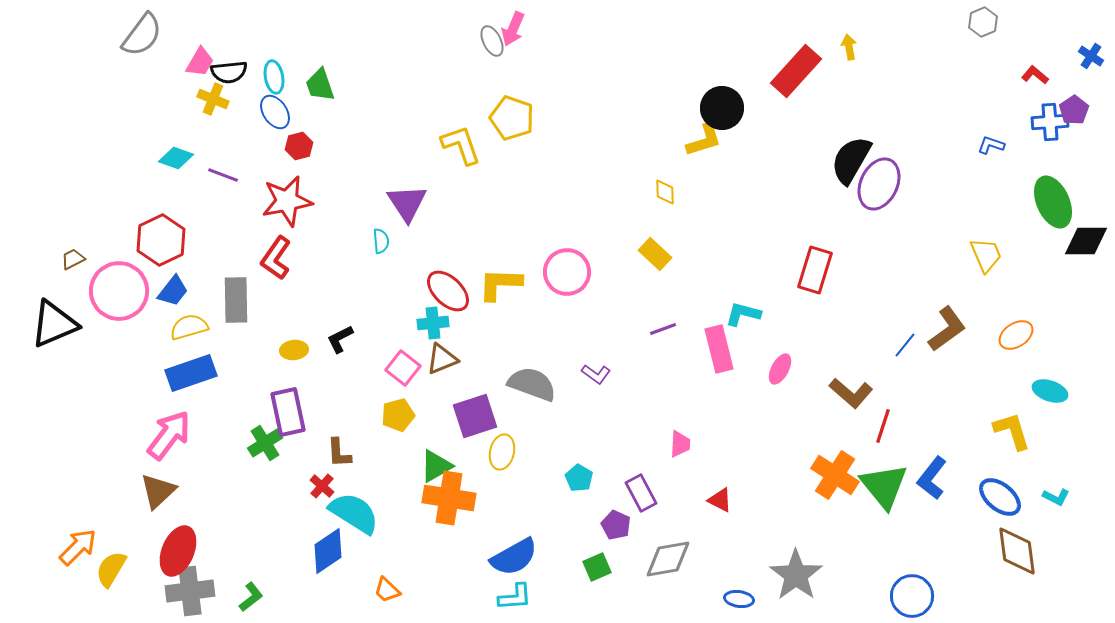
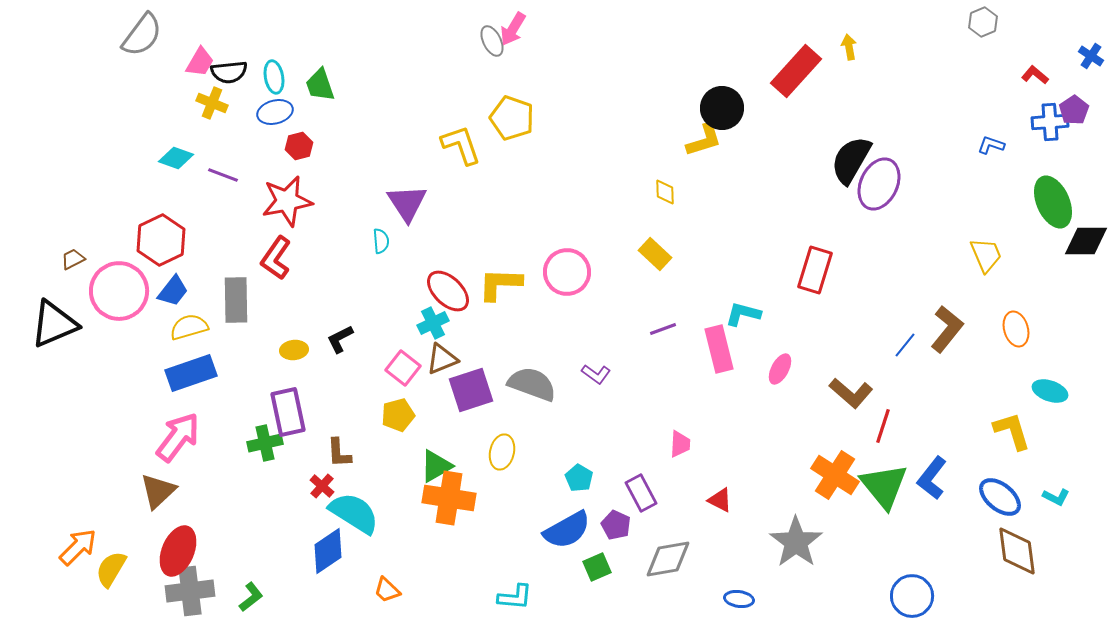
pink arrow at (513, 29): rotated 8 degrees clockwise
yellow cross at (213, 99): moved 1 px left, 4 px down
blue ellipse at (275, 112): rotated 72 degrees counterclockwise
cyan cross at (433, 323): rotated 20 degrees counterclockwise
brown L-shape at (947, 329): rotated 15 degrees counterclockwise
orange ellipse at (1016, 335): moved 6 px up; rotated 72 degrees counterclockwise
purple square at (475, 416): moved 4 px left, 26 px up
pink arrow at (169, 435): moved 9 px right, 2 px down
green cross at (265, 443): rotated 20 degrees clockwise
blue semicircle at (514, 557): moved 53 px right, 27 px up
gray star at (796, 575): moved 33 px up
cyan L-shape at (515, 597): rotated 9 degrees clockwise
